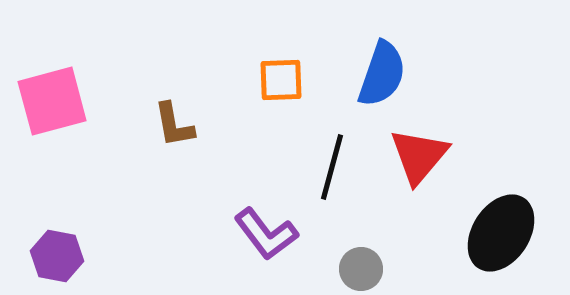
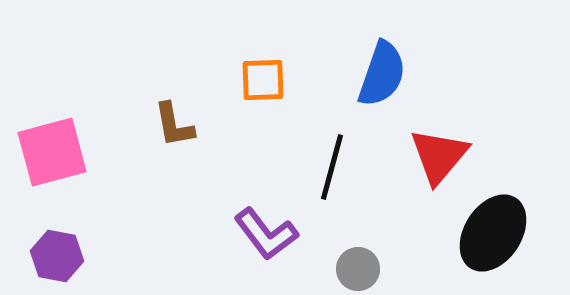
orange square: moved 18 px left
pink square: moved 51 px down
red triangle: moved 20 px right
black ellipse: moved 8 px left
gray circle: moved 3 px left
